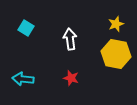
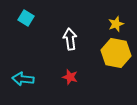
cyan square: moved 10 px up
yellow hexagon: moved 1 px up
red star: moved 1 px left, 1 px up
